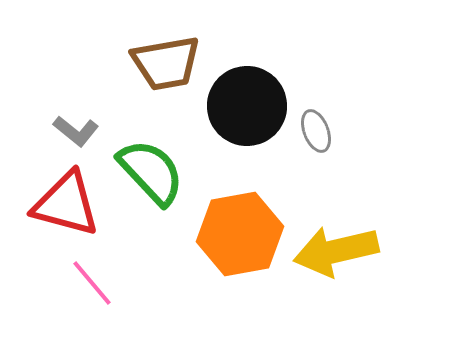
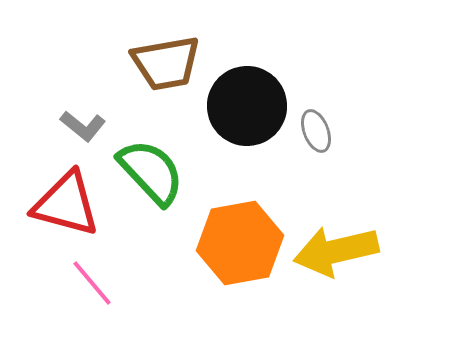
gray L-shape: moved 7 px right, 5 px up
orange hexagon: moved 9 px down
